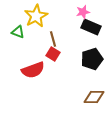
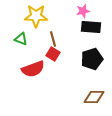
pink star: moved 1 px up
yellow star: rotated 30 degrees clockwise
black rectangle: rotated 18 degrees counterclockwise
green triangle: moved 3 px right, 7 px down
red semicircle: moved 1 px up
